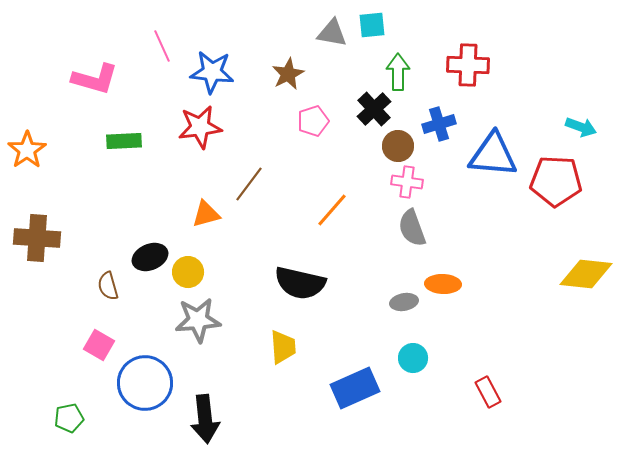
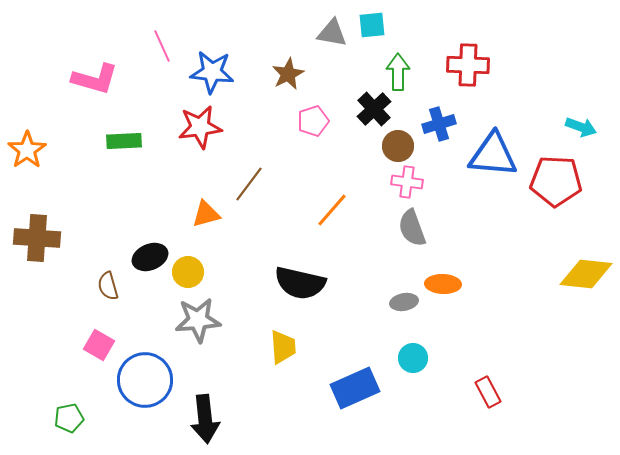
blue circle: moved 3 px up
